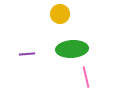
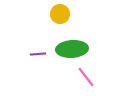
purple line: moved 11 px right
pink line: rotated 25 degrees counterclockwise
